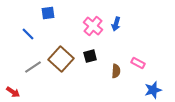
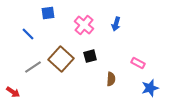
pink cross: moved 9 px left, 1 px up
brown semicircle: moved 5 px left, 8 px down
blue star: moved 3 px left, 2 px up
